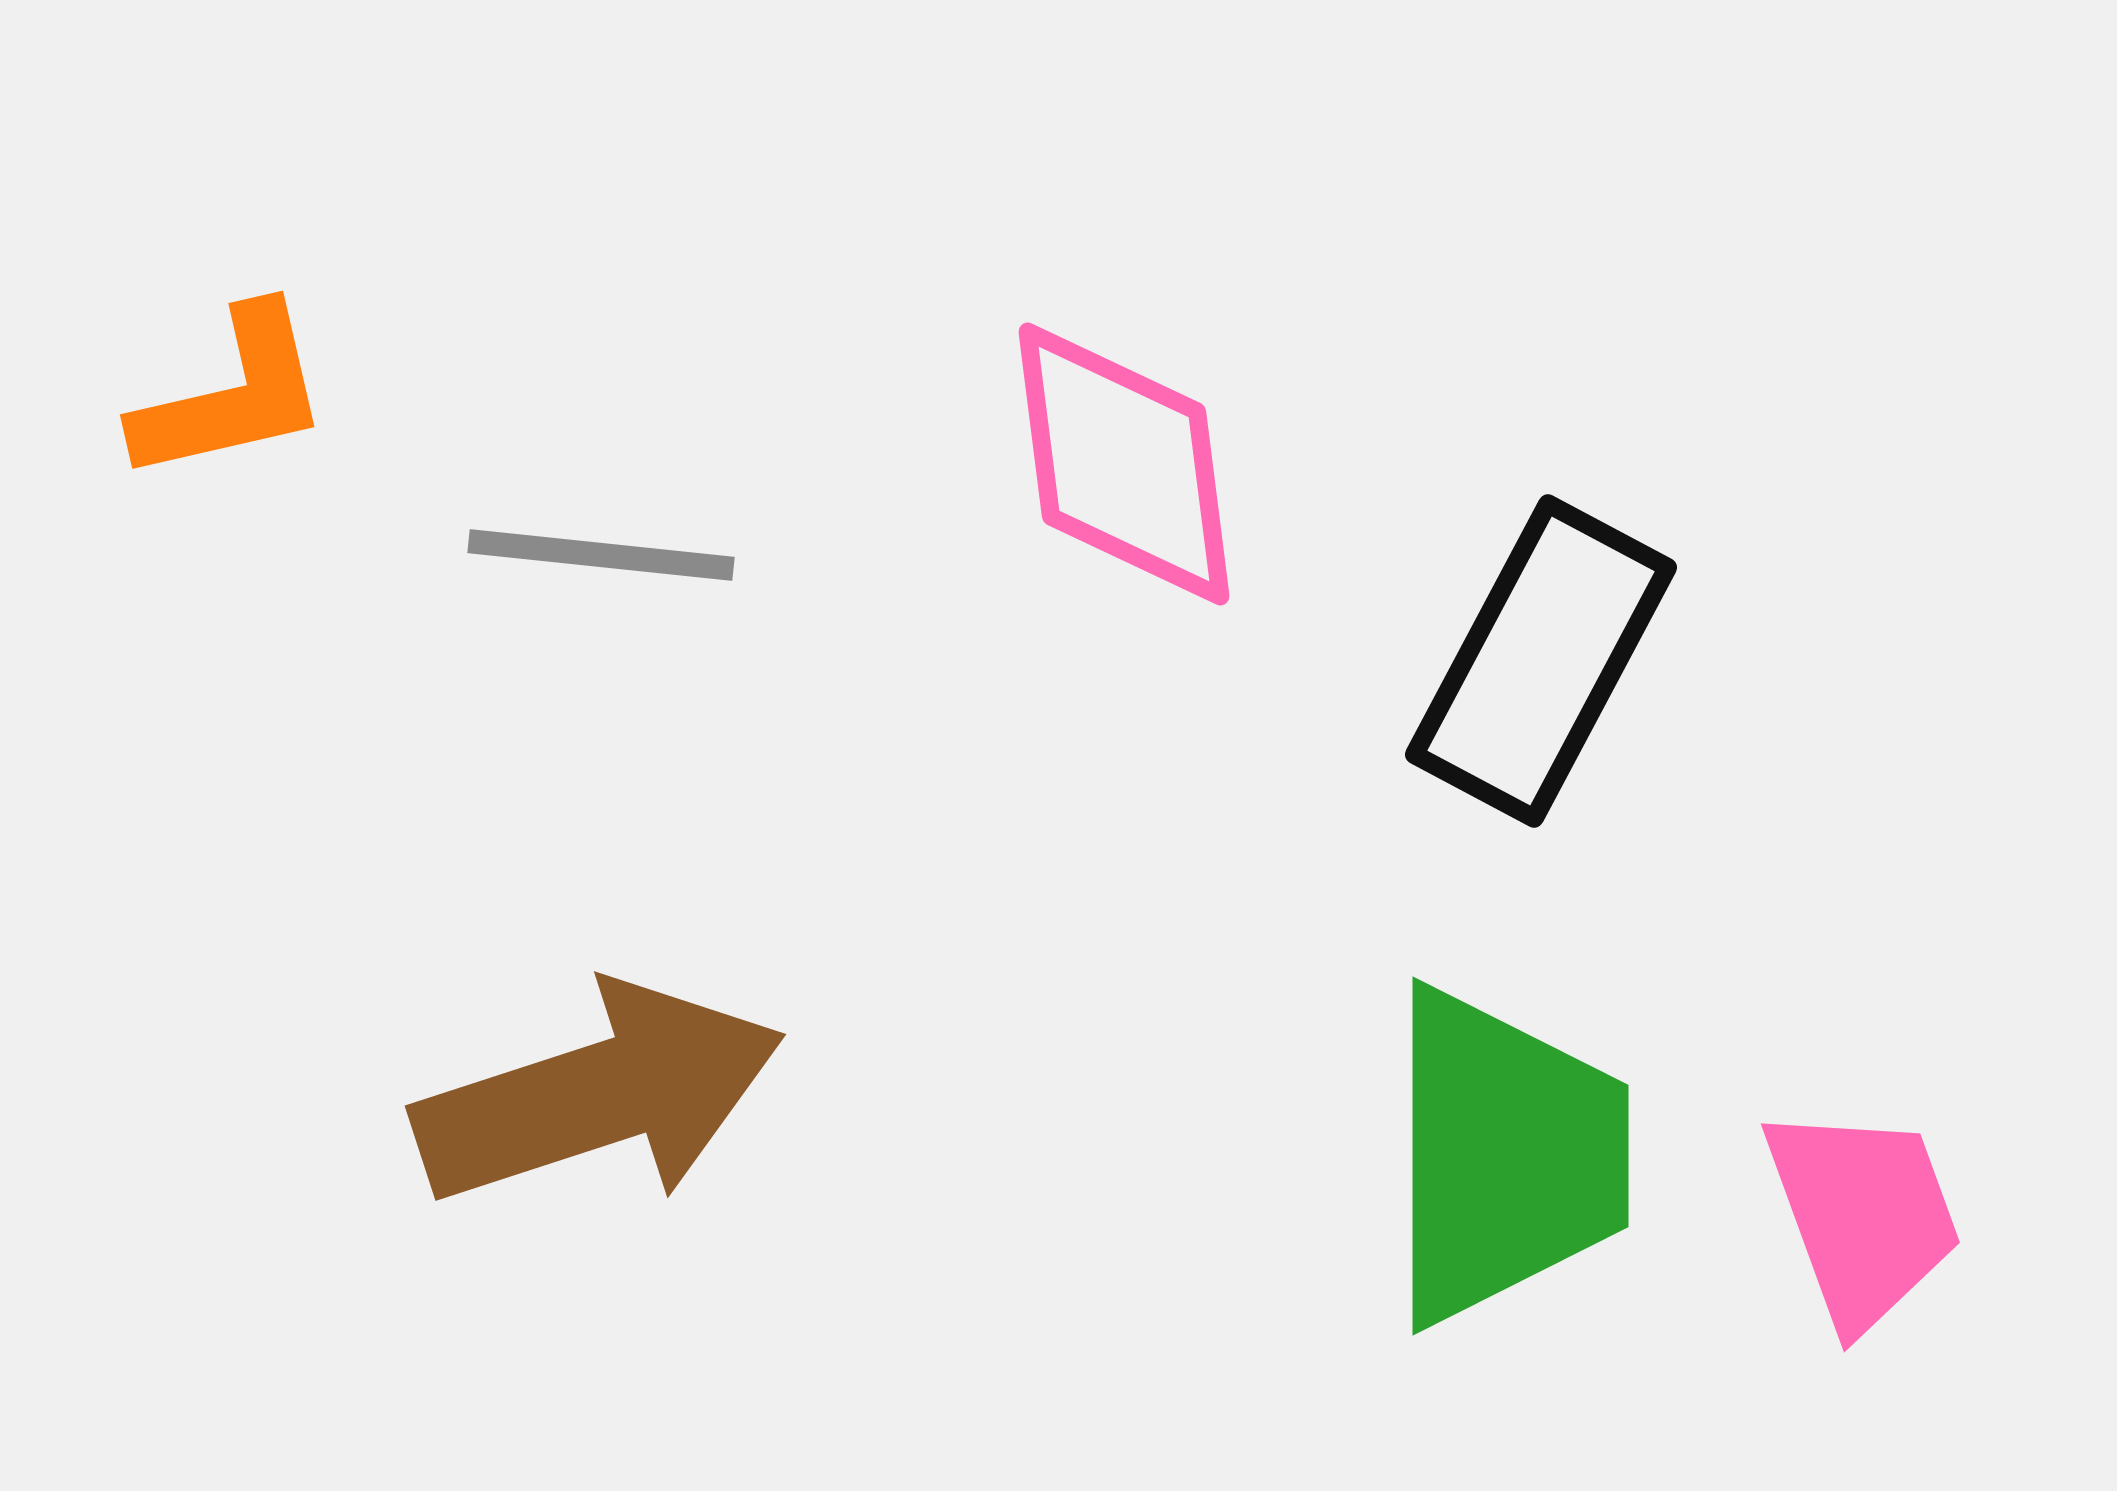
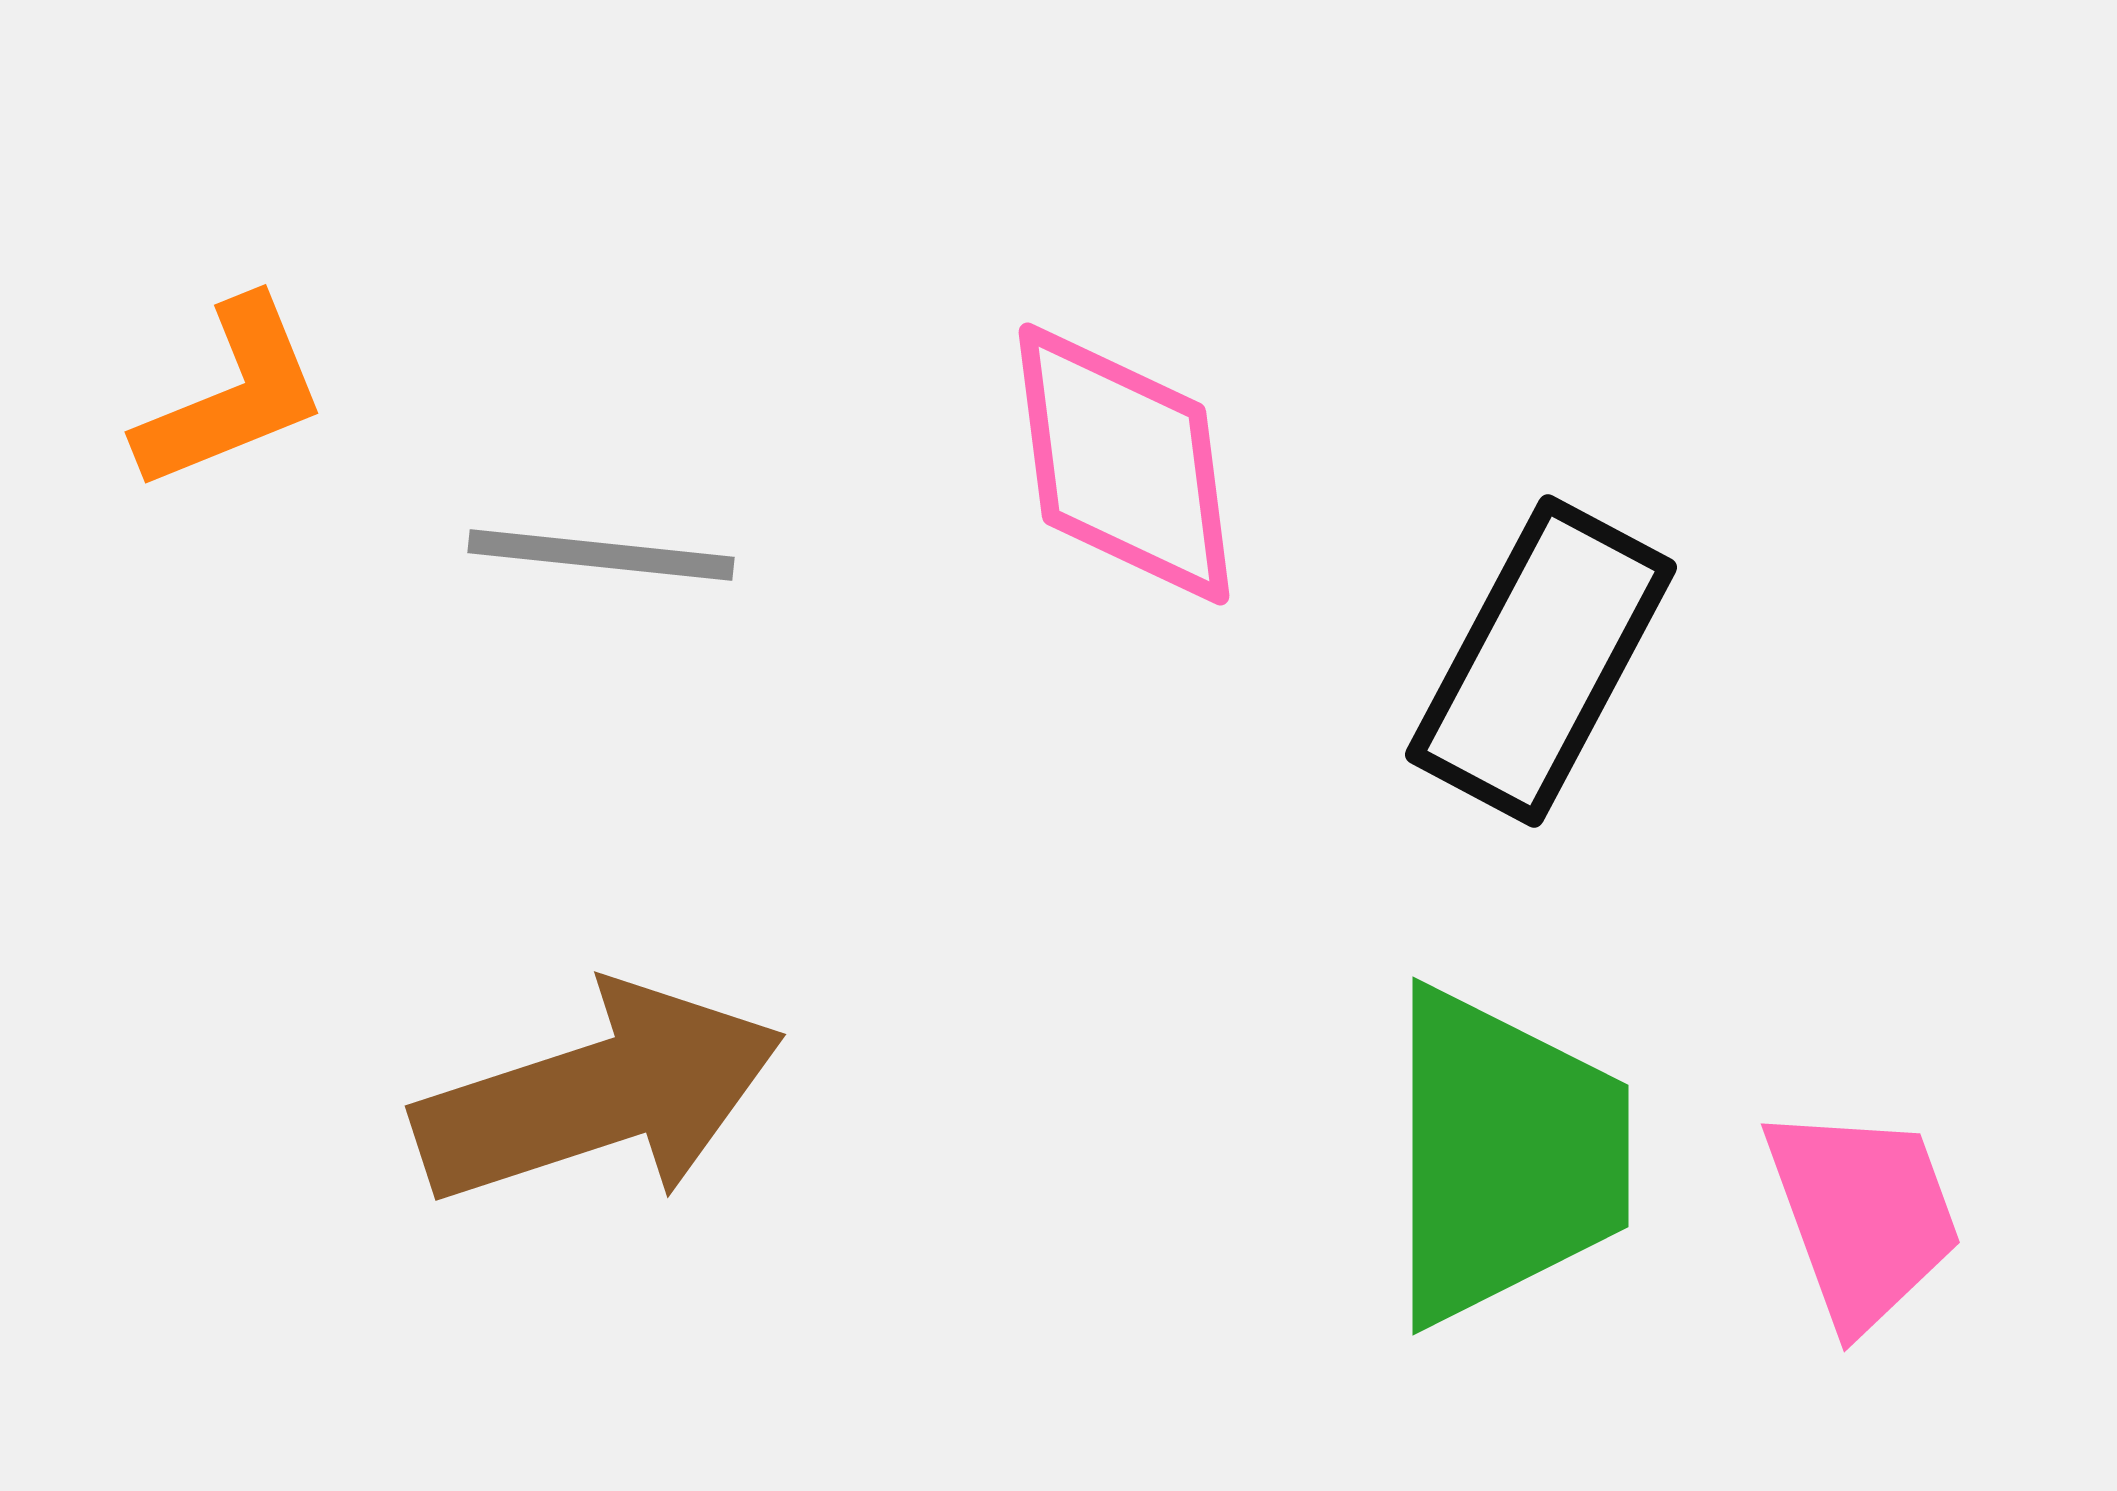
orange L-shape: rotated 9 degrees counterclockwise
